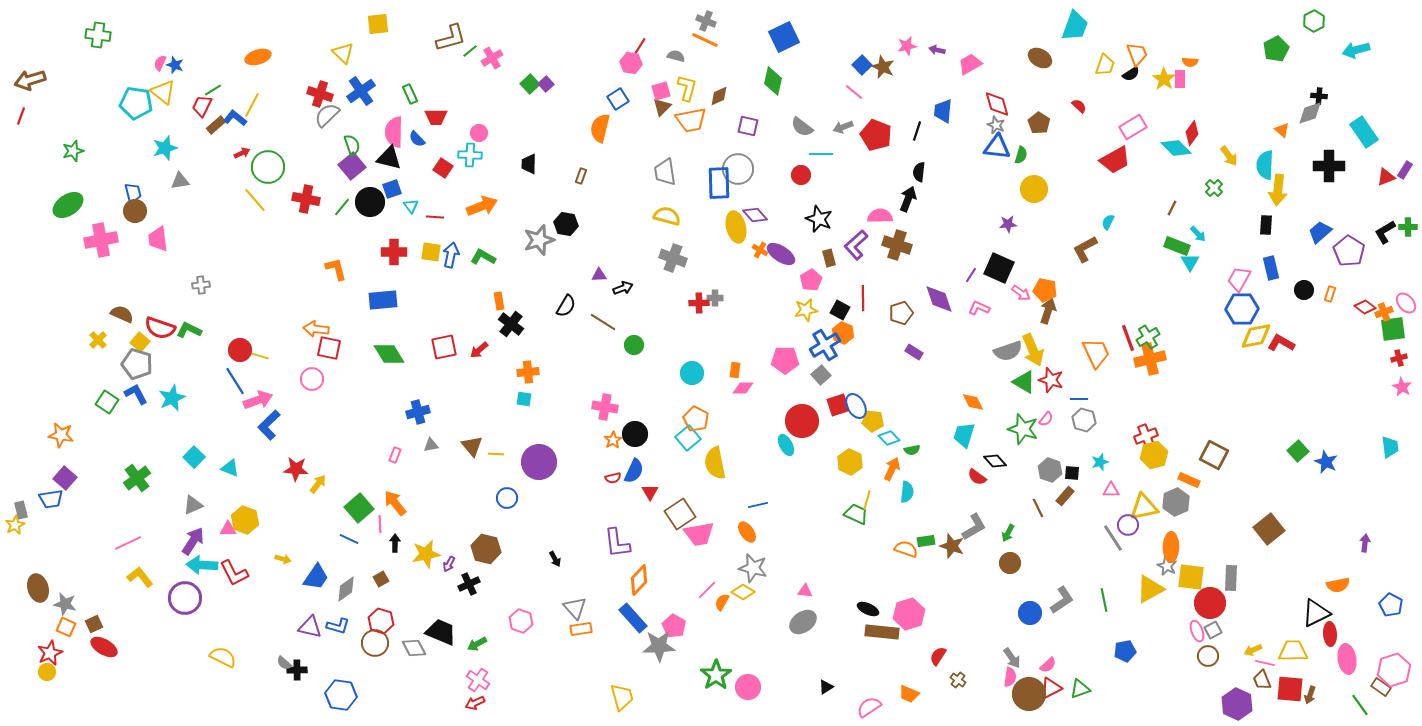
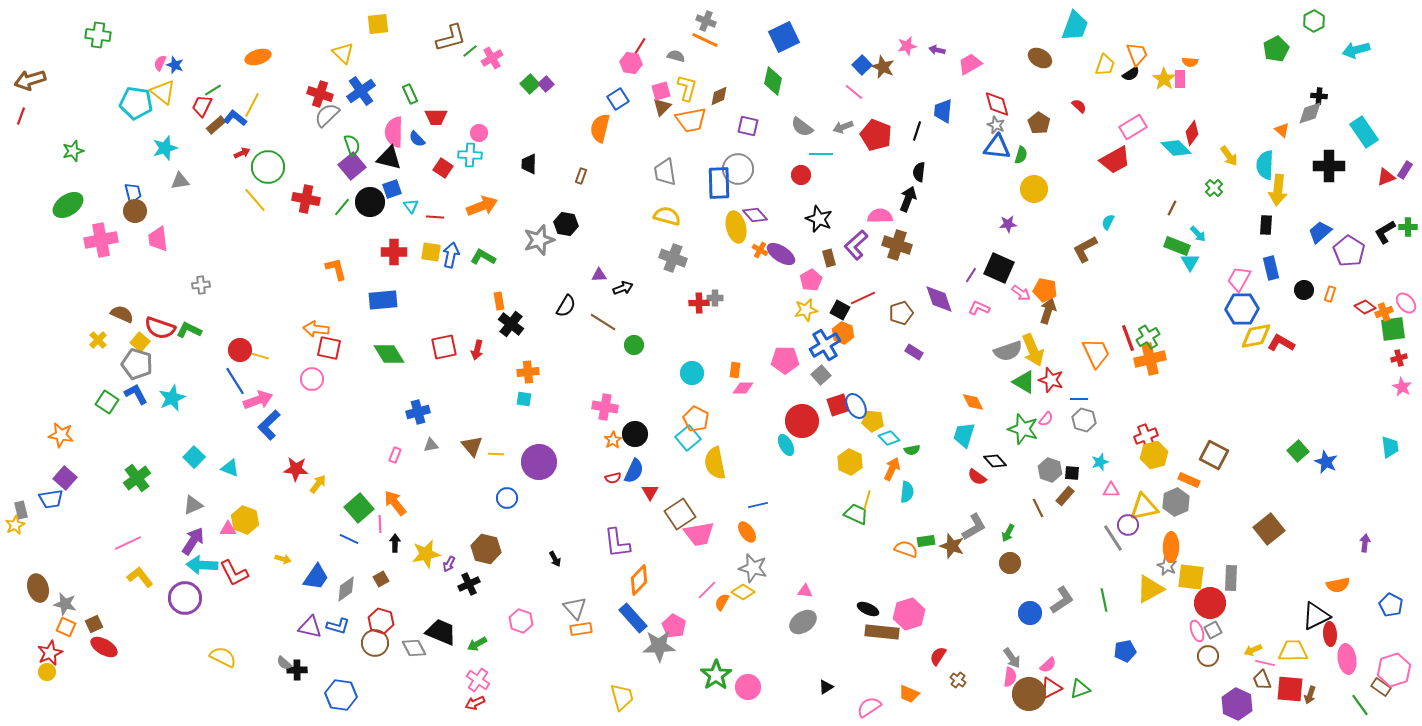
red line at (863, 298): rotated 65 degrees clockwise
red arrow at (479, 350): moved 2 px left; rotated 36 degrees counterclockwise
black triangle at (1316, 613): moved 3 px down
